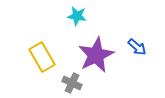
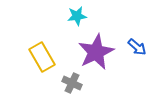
cyan star: rotated 18 degrees counterclockwise
purple star: moved 3 px up
